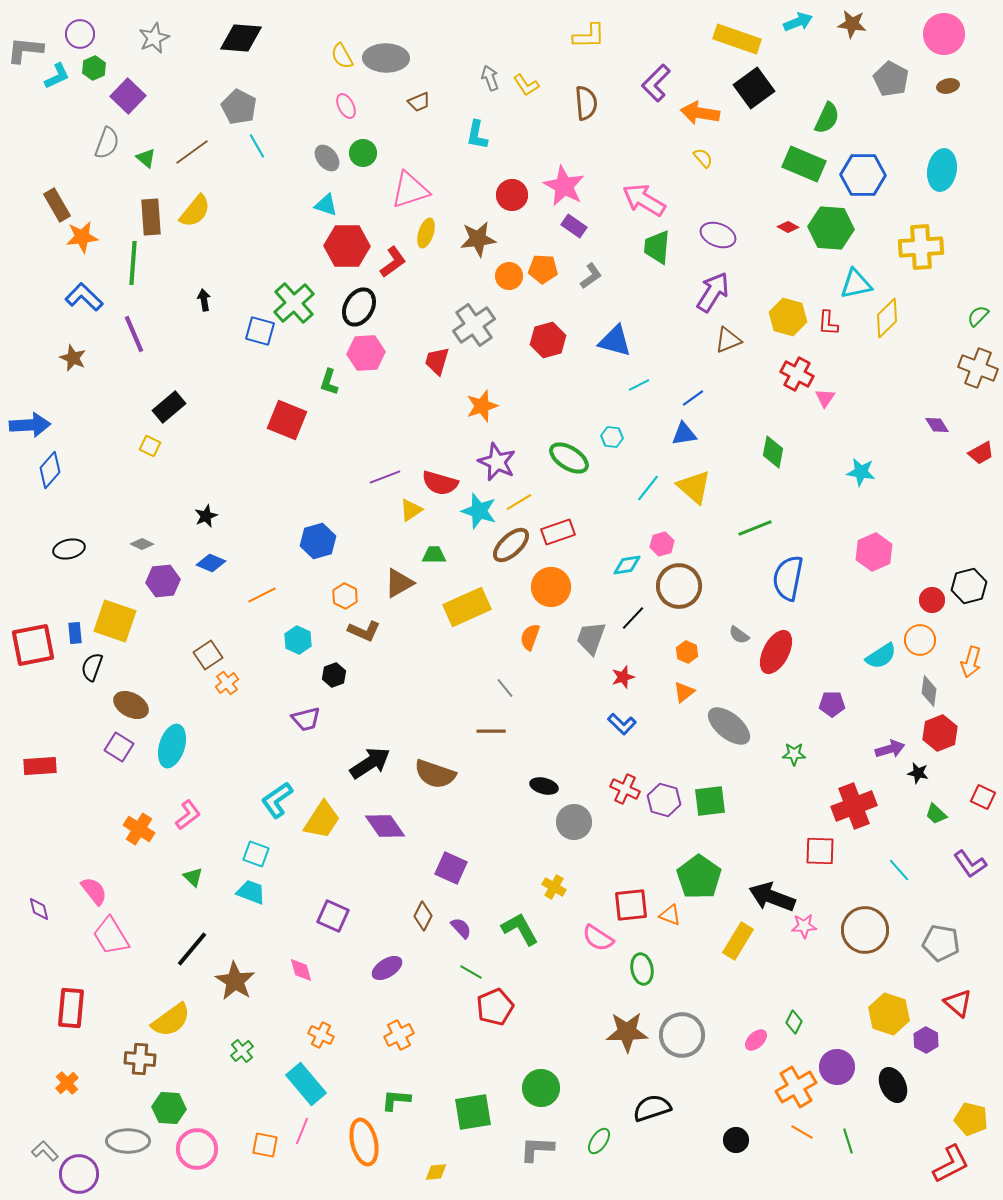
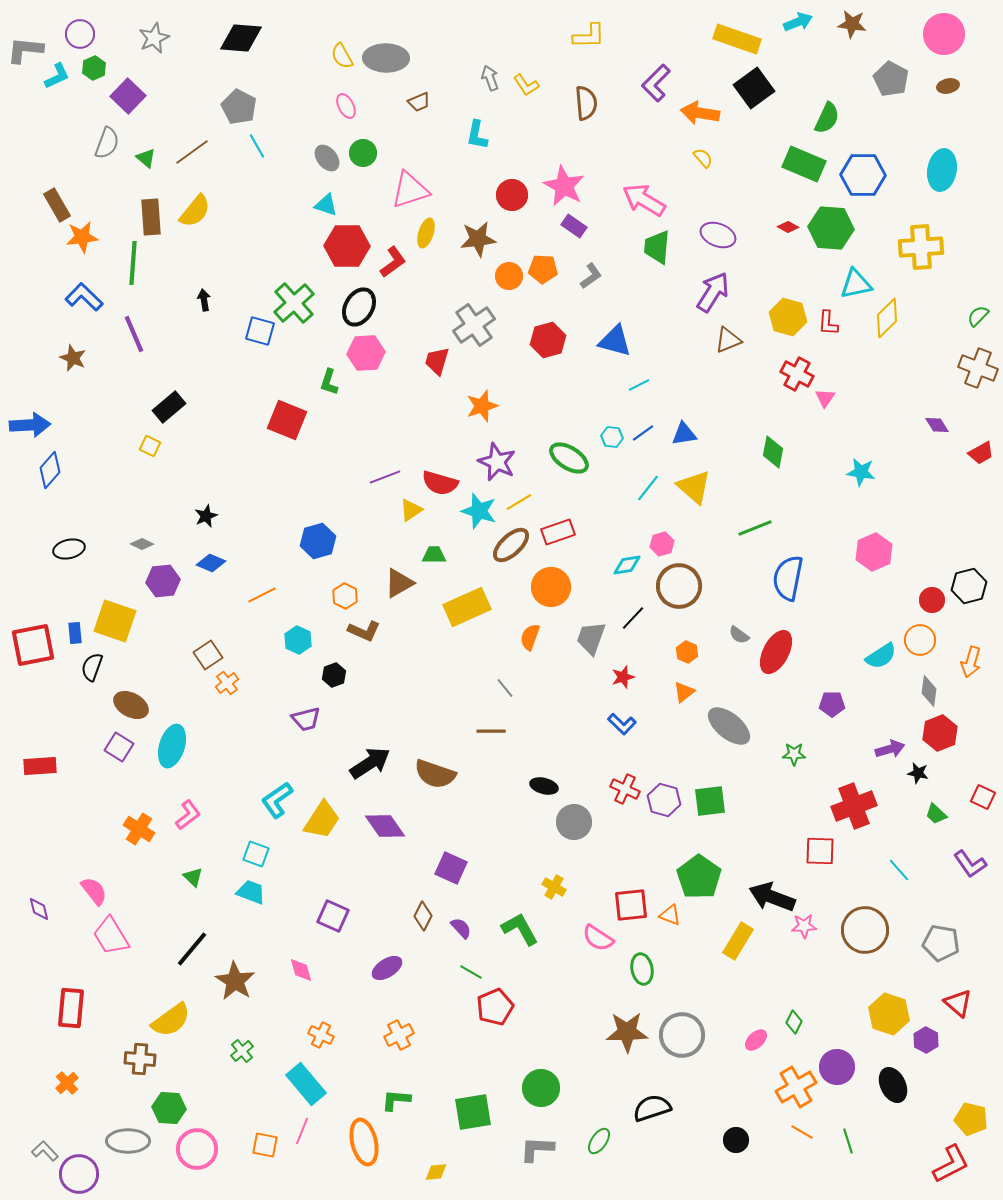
blue line at (693, 398): moved 50 px left, 35 px down
